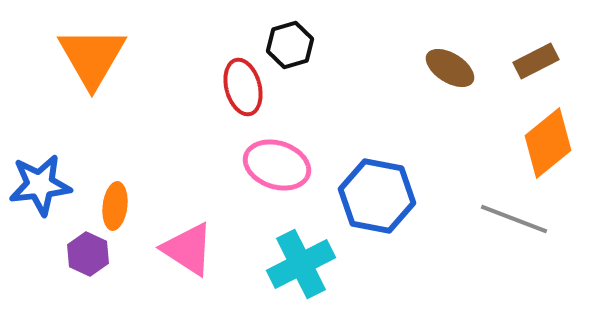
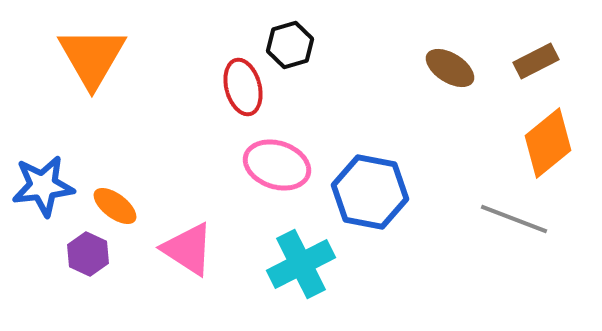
blue star: moved 3 px right, 1 px down
blue hexagon: moved 7 px left, 4 px up
orange ellipse: rotated 60 degrees counterclockwise
